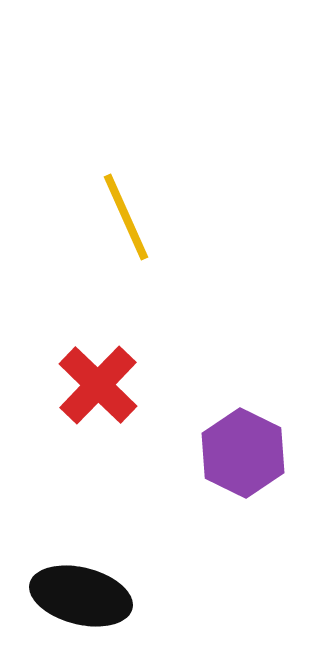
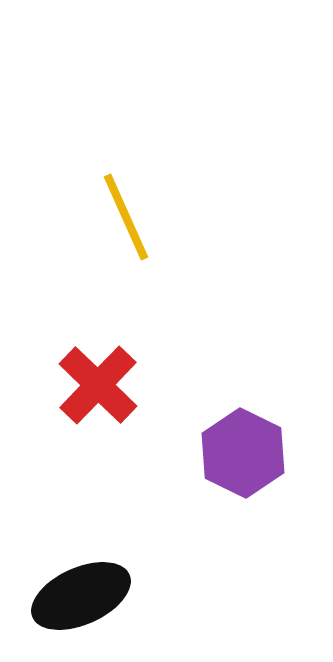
black ellipse: rotated 38 degrees counterclockwise
